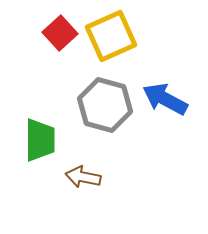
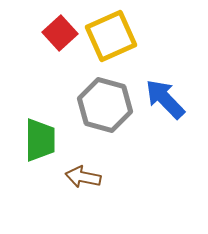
blue arrow: rotated 18 degrees clockwise
